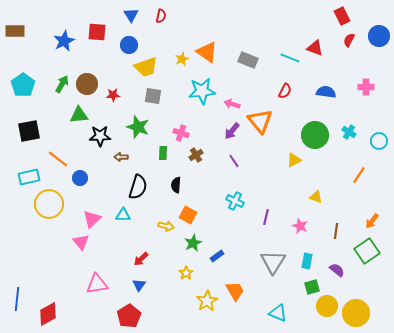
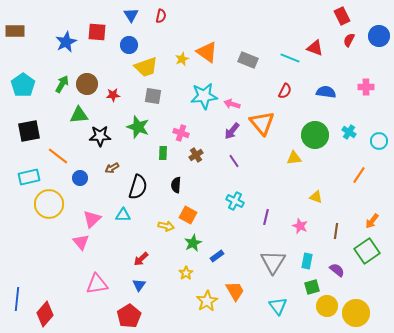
blue star at (64, 41): moved 2 px right, 1 px down
cyan star at (202, 91): moved 2 px right, 5 px down
orange triangle at (260, 121): moved 2 px right, 2 px down
brown arrow at (121, 157): moved 9 px left, 11 px down; rotated 32 degrees counterclockwise
orange line at (58, 159): moved 3 px up
yellow triangle at (294, 160): moved 2 px up; rotated 21 degrees clockwise
cyan triangle at (278, 313): moved 7 px up; rotated 30 degrees clockwise
red diamond at (48, 314): moved 3 px left; rotated 20 degrees counterclockwise
